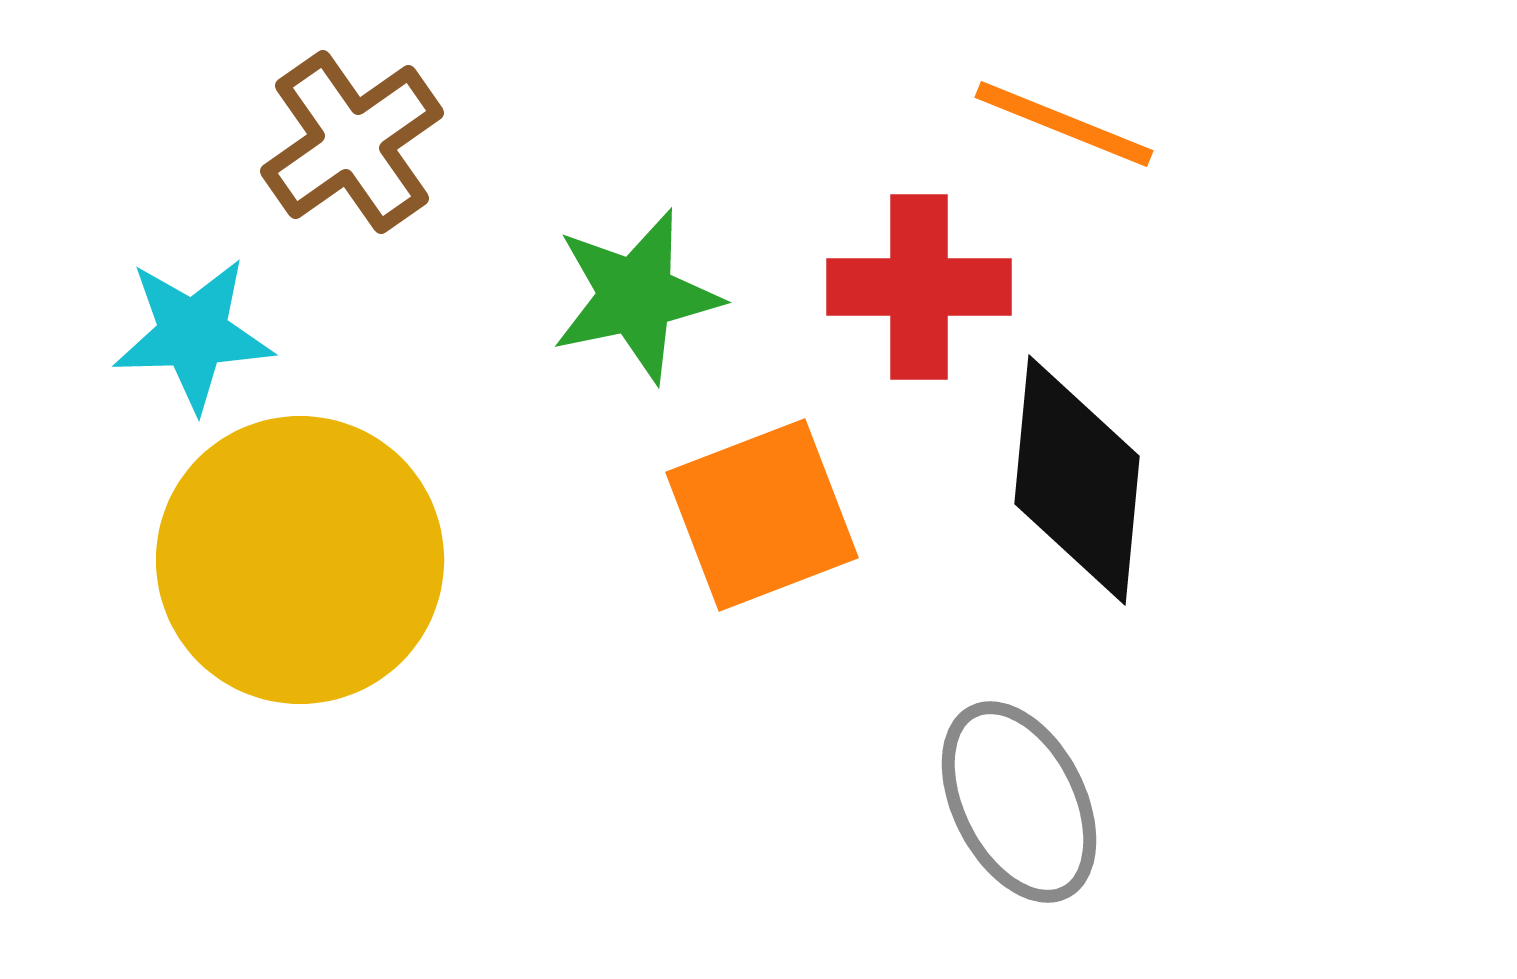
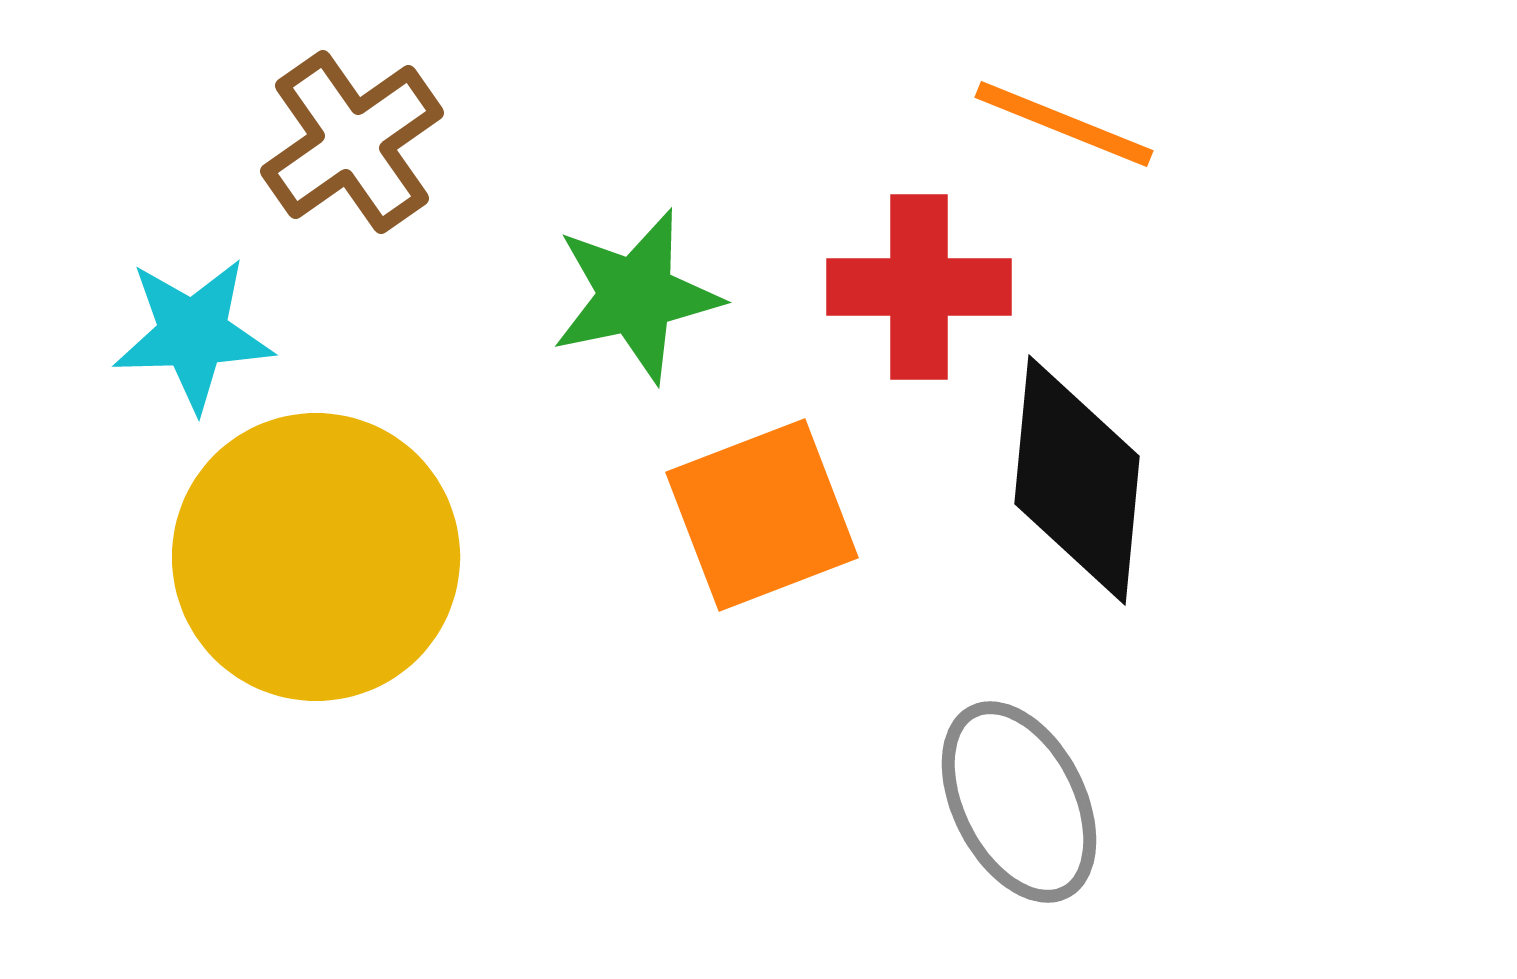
yellow circle: moved 16 px right, 3 px up
